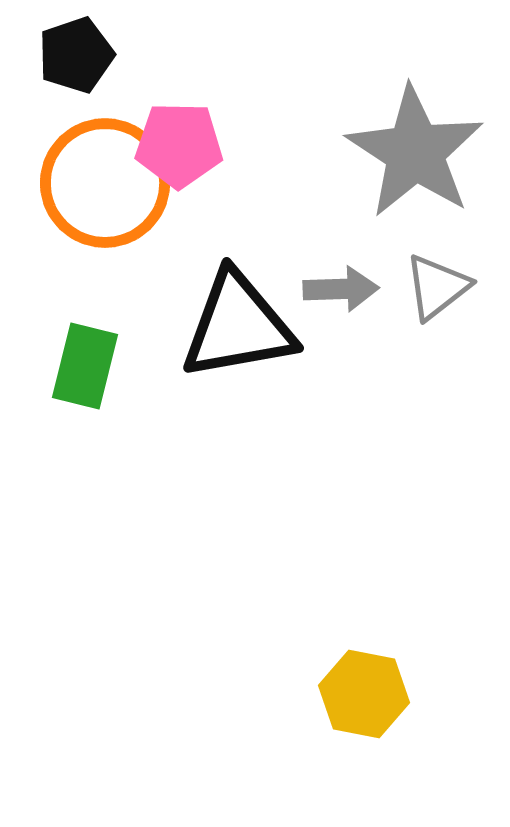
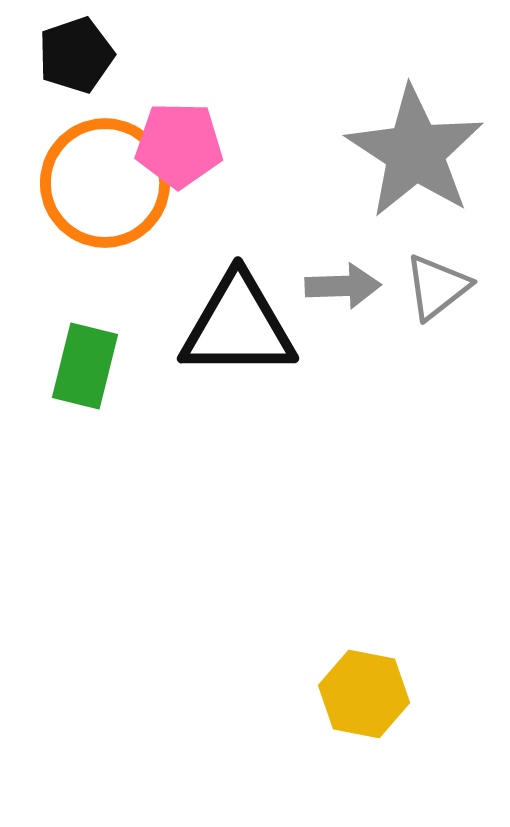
gray arrow: moved 2 px right, 3 px up
black triangle: rotated 10 degrees clockwise
